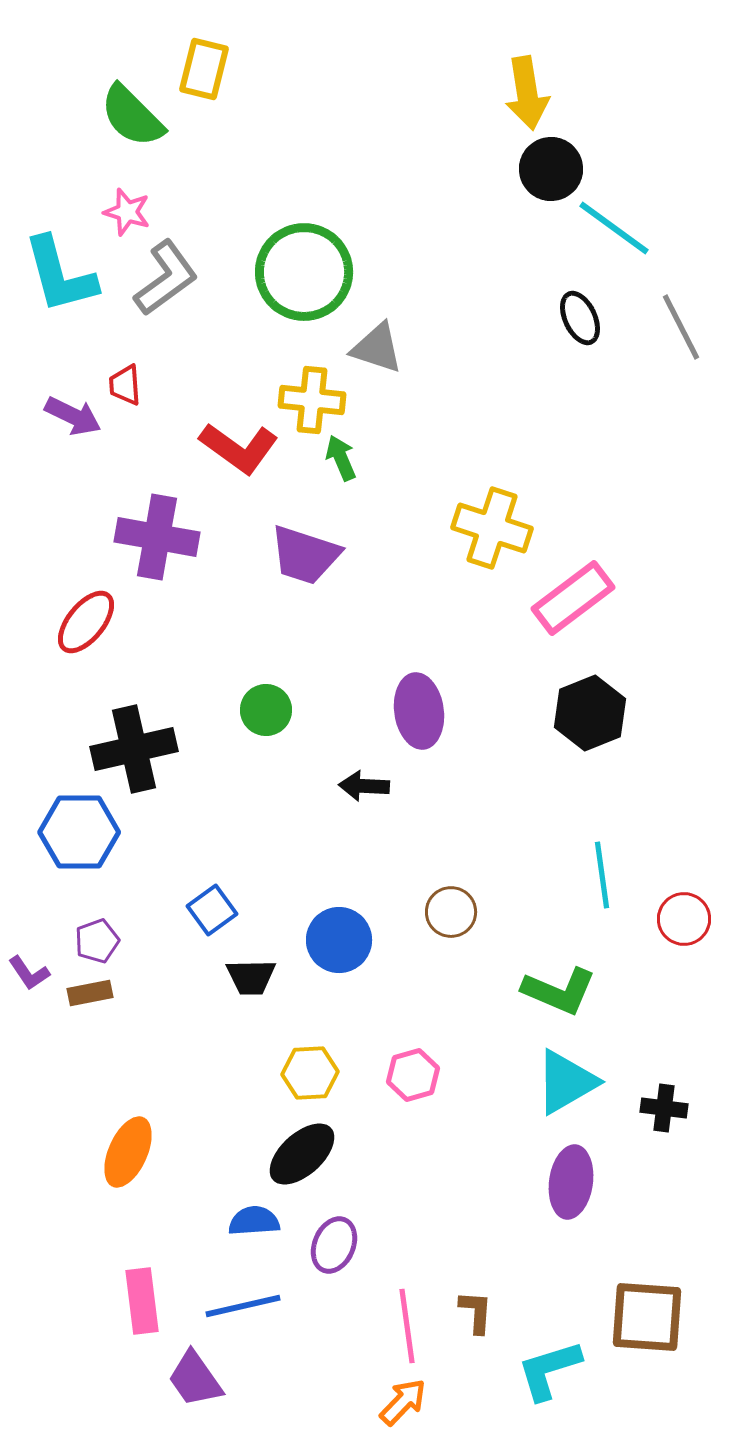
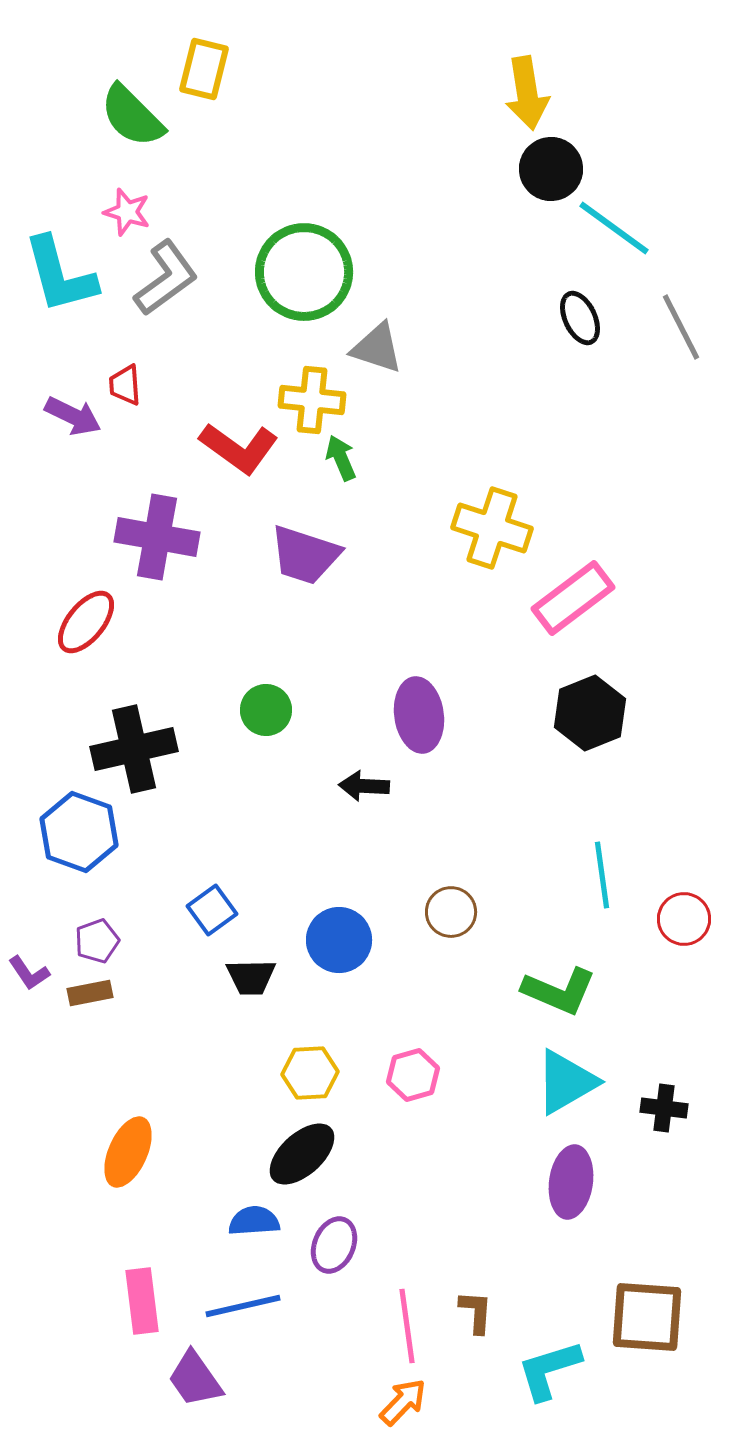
purple ellipse at (419, 711): moved 4 px down
blue hexagon at (79, 832): rotated 20 degrees clockwise
